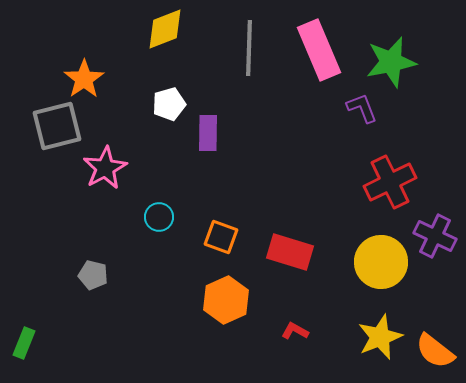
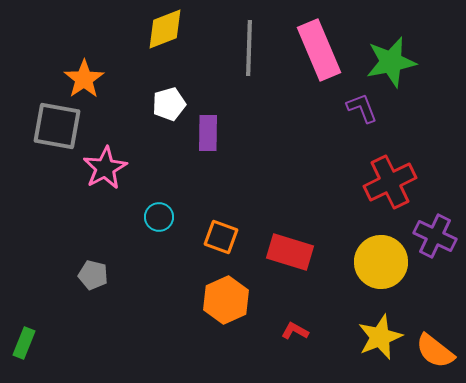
gray square: rotated 24 degrees clockwise
